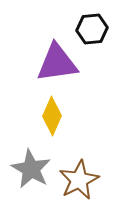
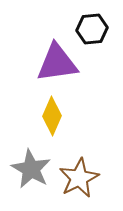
brown star: moved 2 px up
